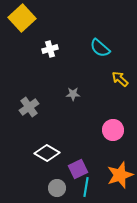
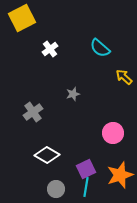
yellow square: rotated 16 degrees clockwise
white cross: rotated 21 degrees counterclockwise
yellow arrow: moved 4 px right, 2 px up
gray star: rotated 16 degrees counterclockwise
gray cross: moved 4 px right, 5 px down
pink circle: moved 3 px down
white diamond: moved 2 px down
purple square: moved 8 px right
gray circle: moved 1 px left, 1 px down
